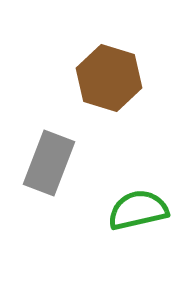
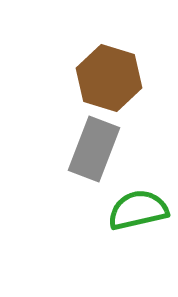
gray rectangle: moved 45 px right, 14 px up
